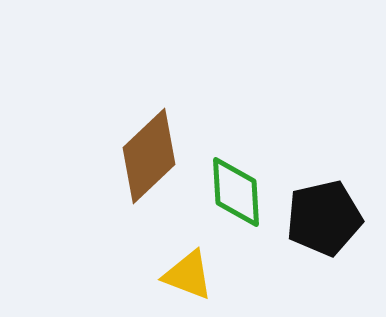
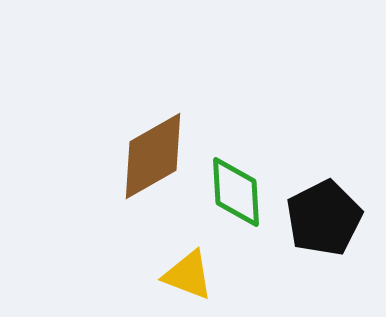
brown diamond: moved 4 px right; rotated 14 degrees clockwise
black pentagon: rotated 14 degrees counterclockwise
